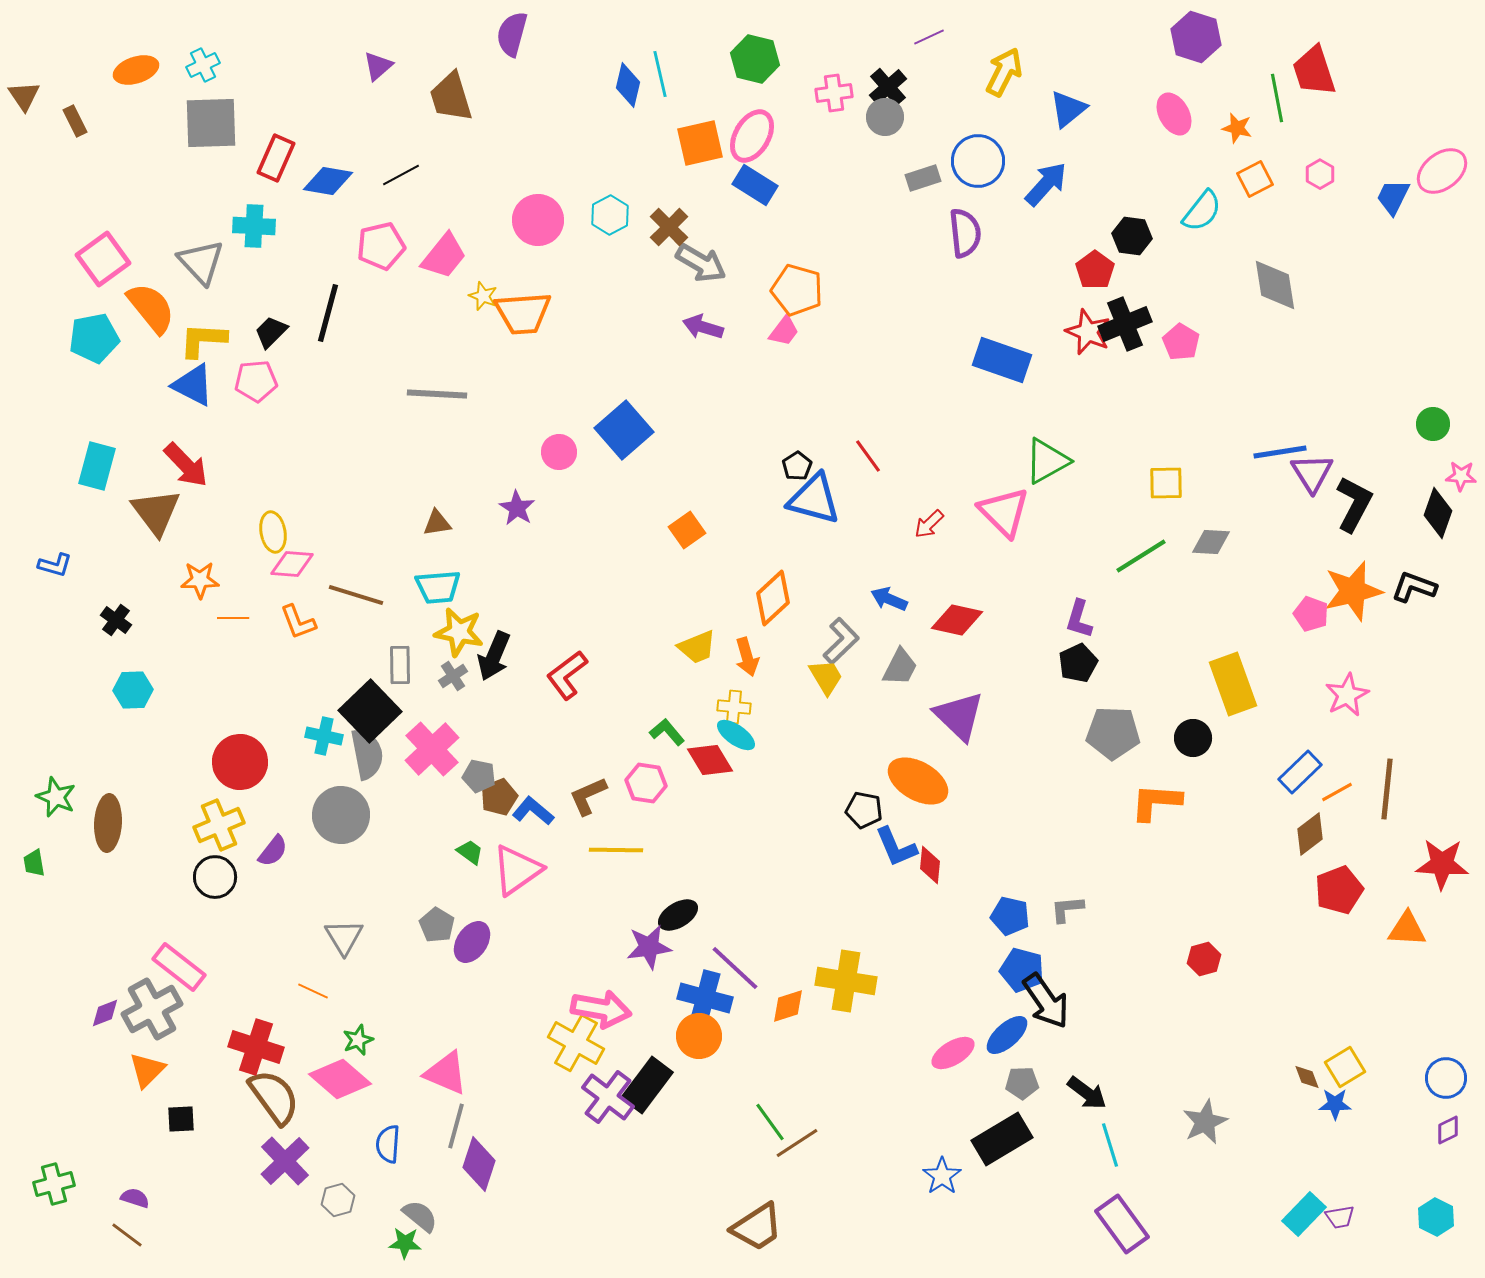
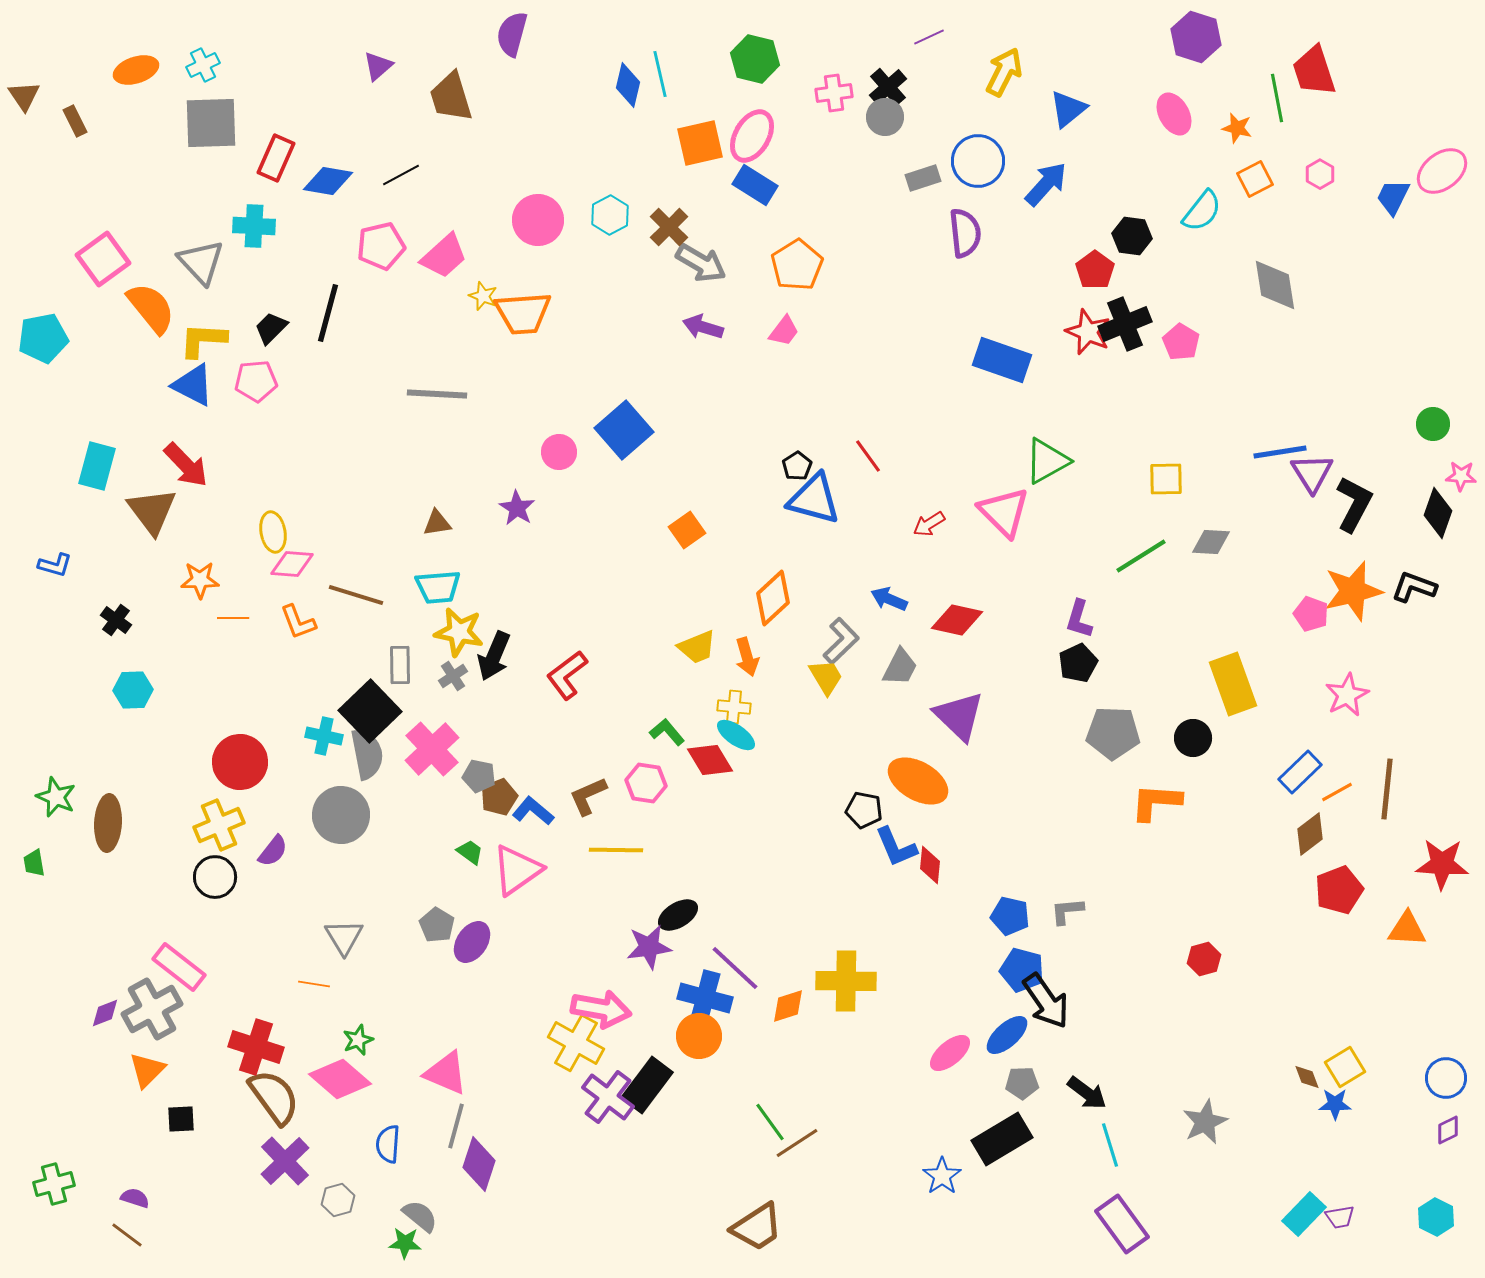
pink trapezoid at (444, 256): rotated 9 degrees clockwise
orange pentagon at (797, 290): moved 25 px up; rotated 24 degrees clockwise
black trapezoid at (271, 332): moved 4 px up
cyan pentagon at (94, 338): moved 51 px left
yellow square at (1166, 483): moved 4 px up
brown triangle at (156, 512): moved 4 px left, 1 px up
red arrow at (929, 524): rotated 12 degrees clockwise
gray L-shape at (1067, 909): moved 2 px down
yellow cross at (846, 981): rotated 8 degrees counterclockwise
orange line at (313, 991): moved 1 px right, 7 px up; rotated 16 degrees counterclockwise
pink ellipse at (953, 1053): moved 3 px left; rotated 9 degrees counterclockwise
